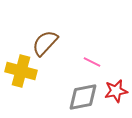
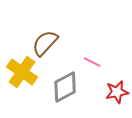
yellow cross: moved 1 px right, 1 px down; rotated 20 degrees clockwise
red star: moved 1 px right, 1 px down
gray diamond: moved 18 px left, 10 px up; rotated 16 degrees counterclockwise
